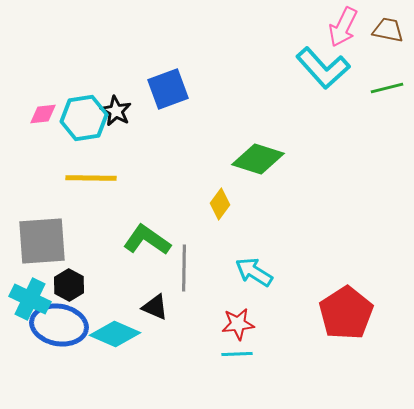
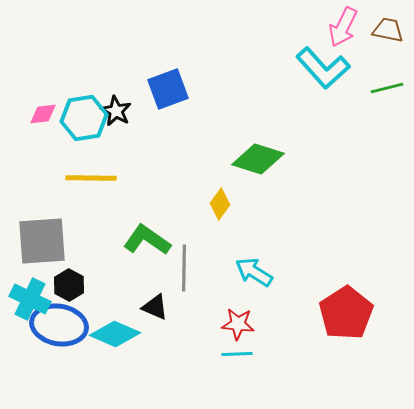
red star: rotated 12 degrees clockwise
